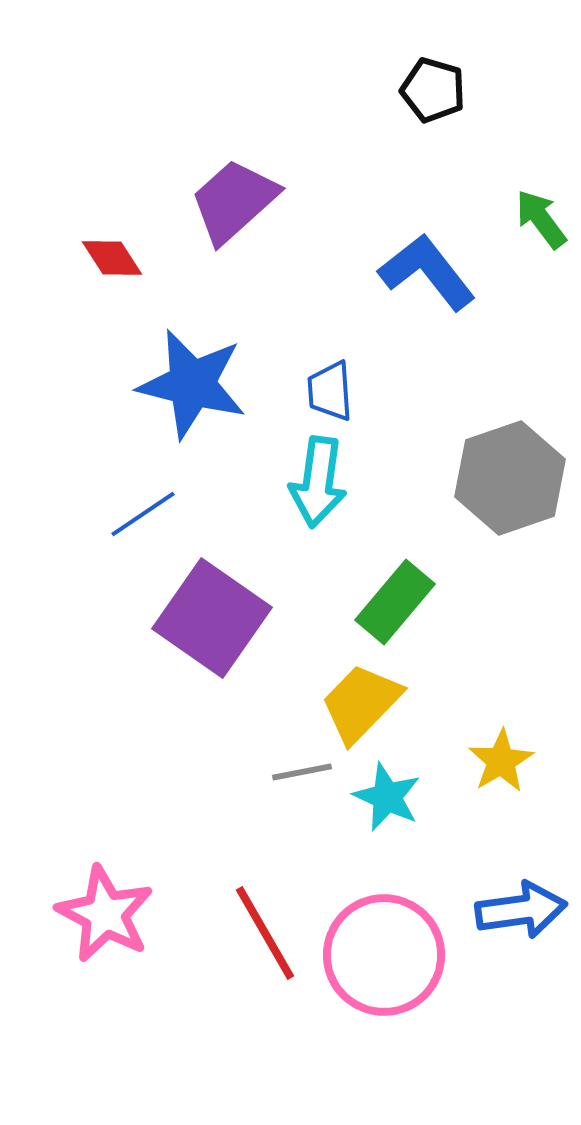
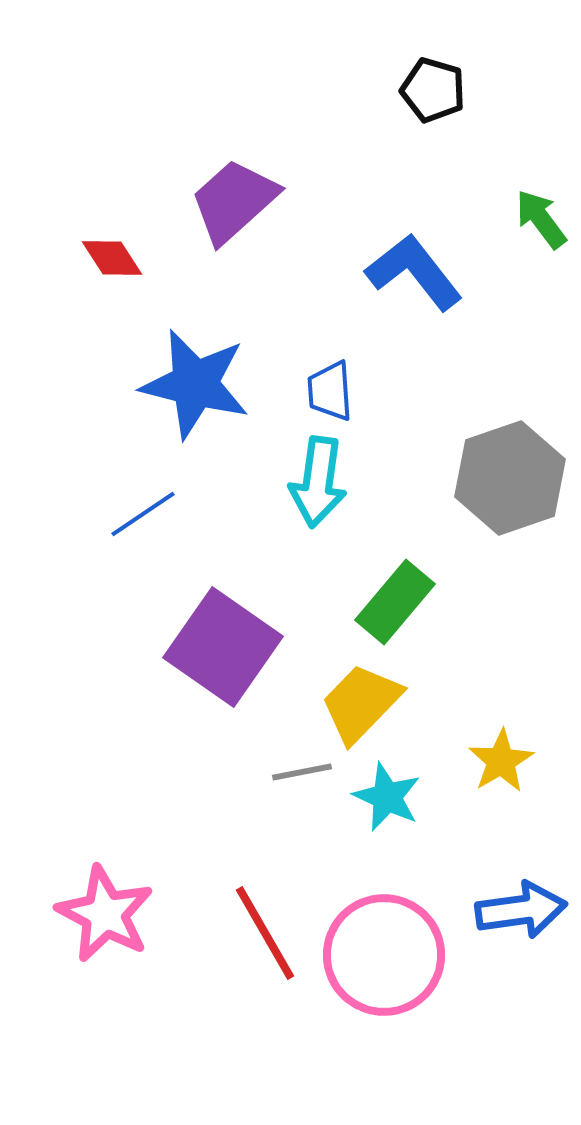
blue L-shape: moved 13 px left
blue star: moved 3 px right
purple square: moved 11 px right, 29 px down
